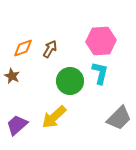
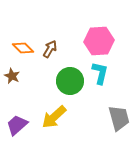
pink hexagon: moved 2 px left
orange diamond: rotated 65 degrees clockwise
gray trapezoid: rotated 60 degrees counterclockwise
